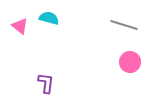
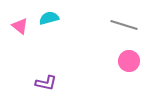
cyan semicircle: rotated 30 degrees counterclockwise
pink circle: moved 1 px left, 1 px up
purple L-shape: rotated 95 degrees clockwise
